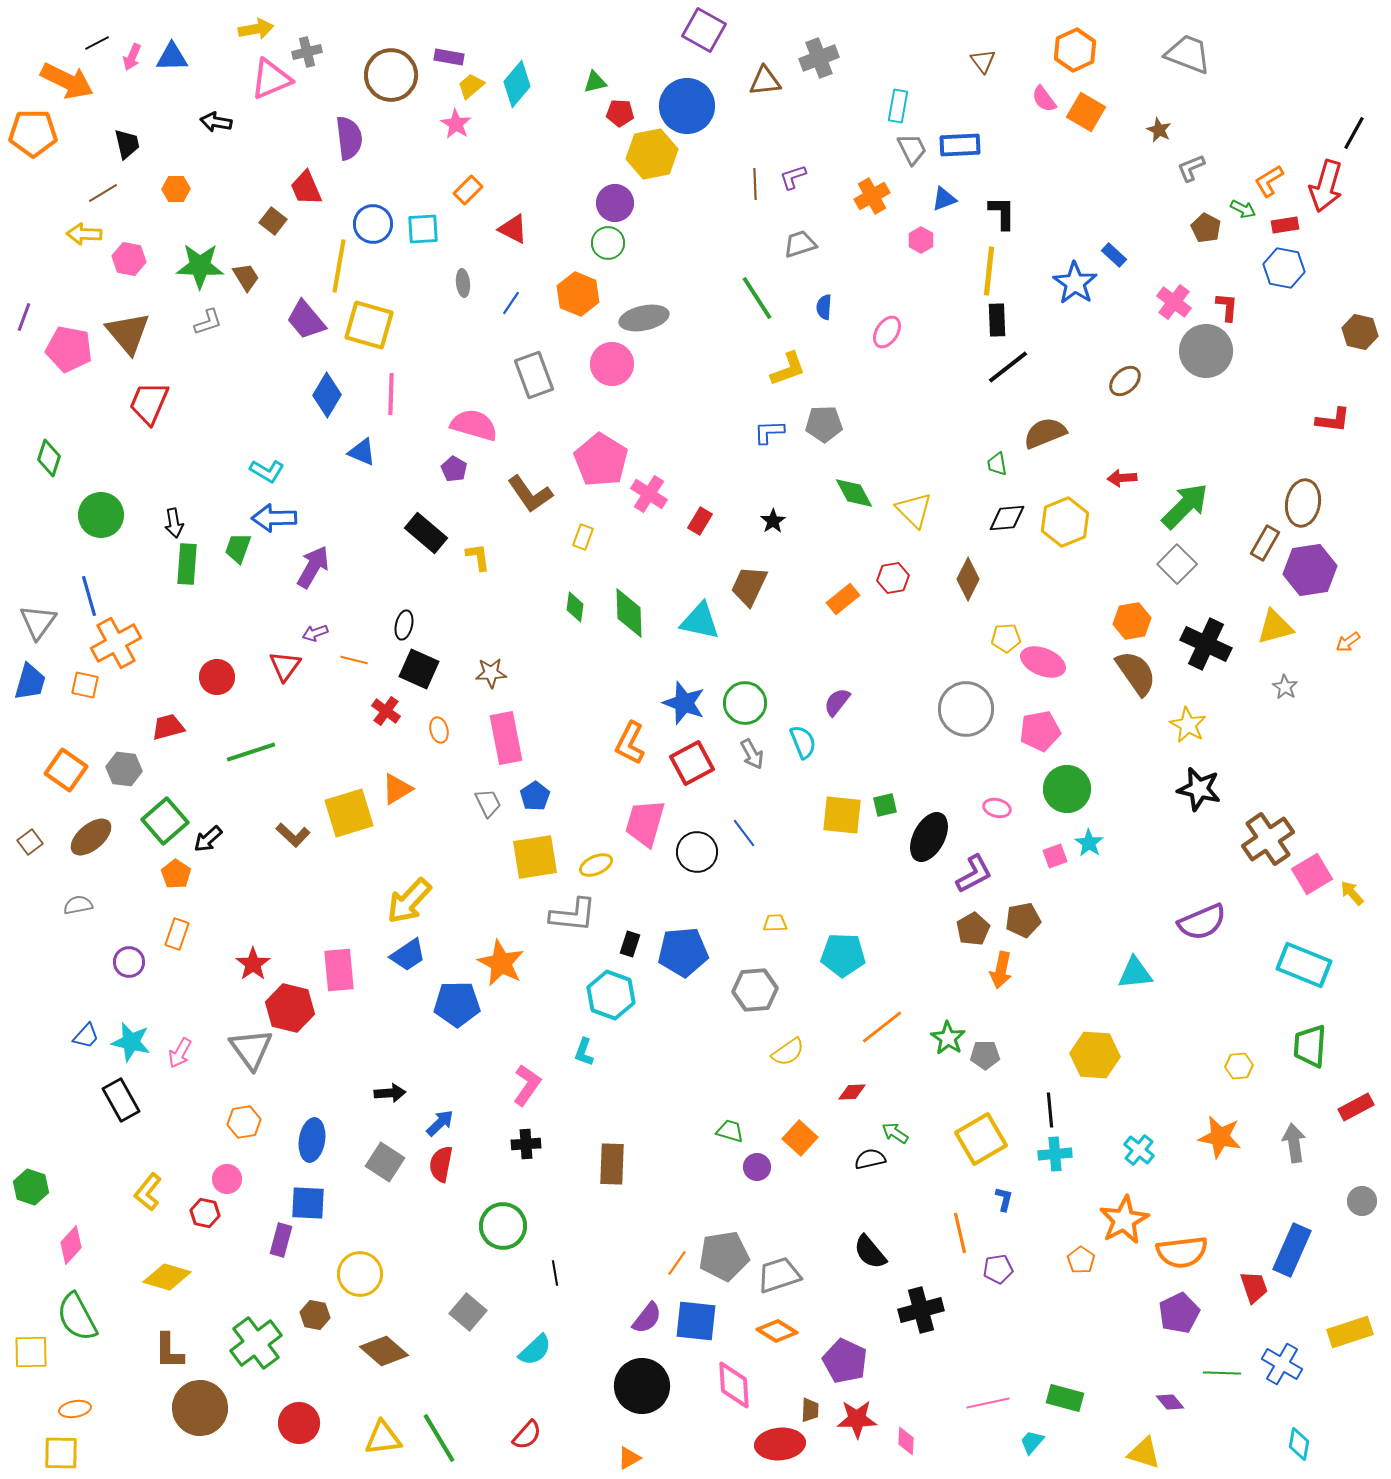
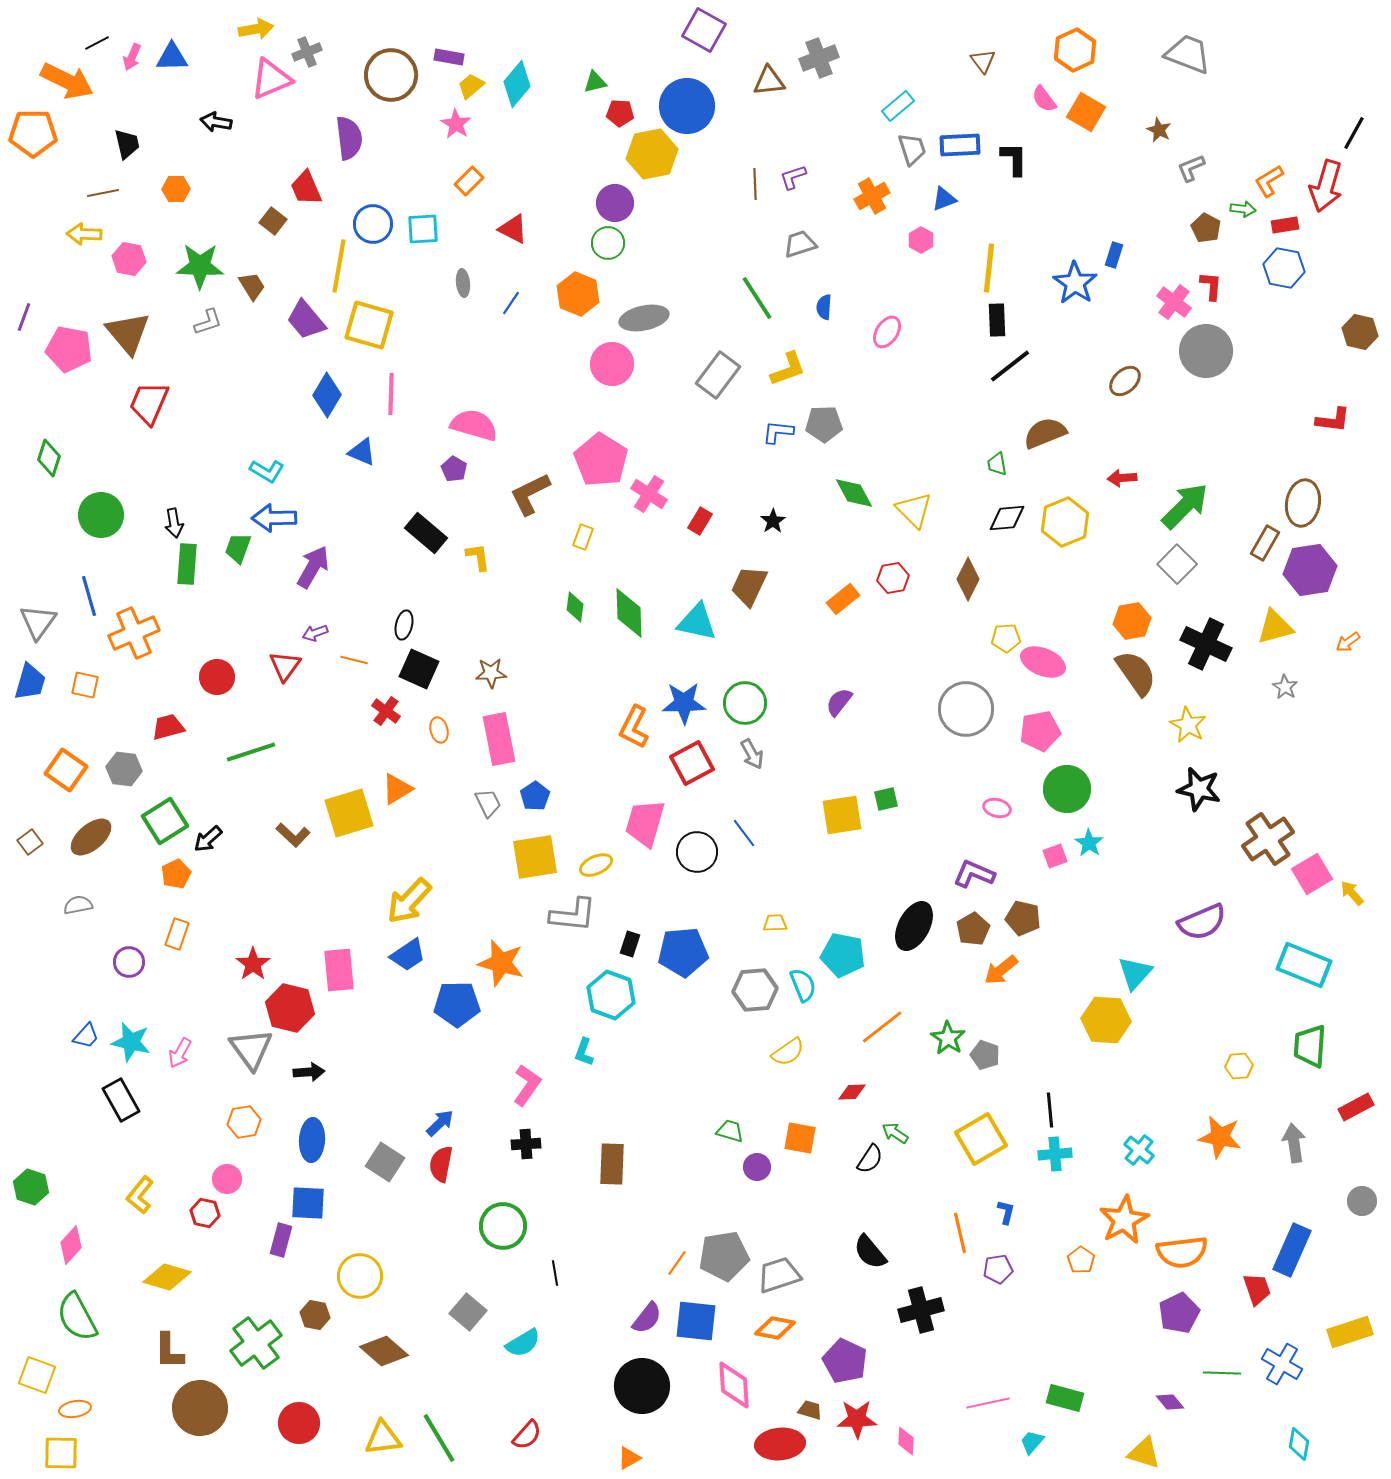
gray cross at (307, 52): rotated 8 degrees counterclockwise
brown triangle at (765, 81): moved 4 px right
cyan rectangle at (898, 106): rotated 40 degrees clockwise
gray trapezoid at (912, 149): rotated 8 degrees clockwise
orange rectangle at (468, 190): moved 1 px right, 9 px up
brown line at (103, 193): rotated 20 degrees clockwise
green arrow at (1243, 209): rotated 20 degrees counterclockwise
black L-shape at (1002, 213): moved 12 px right, 54 px up
blue rectangle at (1114, 255): rotated 65 degrees clockwise
yellow line at (989, 271): moved 3 px up
brown trapezoid at (246, 277): moved 6 px right, 9 px down
red L-shape at (1227, 307): moved 16 px left, 21 px up
black line at (1008, 367): moved 2 px right, 1 px up
gray rectangle at (534, 375): moved 184 px right; rotated 57 degrees clockwise
blue L-shape at (769, 432): moved 9 px right; rotated 8 degrees clockwise
brown L-shape at (530, 494): rotated 99 degrees clockwise
cyan triangle at (700, 621): moved 3 px left, 1 px down
orange cross at (116, 643): moved 18 px right, 10 px up; rotated 6 degrees clockwise
purple semicircle at (837, 702): moved 2 px right
blue star at (684, 703): rotated 21 degrees counterclockwise
pink rectangle at (506, 738): moved 7 px left, 1 px down
cyan semicircle at (803, 742): moved 243 px down
orange L-shape at (630, 743): moved 4 px right, 16 px up
green square at (885, 805): moved 1 px right, 6 px up
yellow square at (842, 815): rotated 15 degrees counterclockwise
green square at (165, 821): rotated 9 degrees clockwise
black ellipse at (929, 837): moved 15 px left, 89 px down
orange pentagon at (176, 874): rotated 12 degrees clockwise
purple L-shape at (974, 874): rotated 129 degrees counterclockwise
brown pentagon at (1023, 920): moved 2 px up; rotated 24 degrees clockwise
cyan pentagon at (843, 955): rotated 9 degrees clockwise
orange star at (501, 963): rotated 12 degrees counterclockwise
orange arrow at (1001, 970): rotated 39 degrees clockwise
cyan triangle at (1135, 973): rotated 42 degrees counterclockwise
gray pentagon at (985, 1055): rotated 20 degrees clockwise
yellow hexagon at (1095, 1055): moved 11 px right, 35 px up
black arrow at (390, 1093): moved 81 px left, 21 px up
orange square at (800, 1138): rotated 32 degrees counterclockwise
blue ellipse at (312, 1140): rotated 6 degrees counterclockwise
black semicircle at (870, 1159): rotated 136 degrees clockwise
yellow L-shape at (148, 1192): moved 8 px left, 3 px down
blue L-shape at (1004, 1199): moved 2 px right, 13 px down
yellow circle at (360, 1274): moved 2 px down
red trapezoid at (1254, 1287): moved 3 px right, 2 px down
orange diamond at (777, 1331): moved 2 px left, 3 px up; rotated 21 degrees counterclockwise
cyan semicircle at (535, 1350): moved 12 px left, 7 px up; rotated 12 degrees clockwise
yellow square at (31, 1352): moved 6 px right, 23 px down; rotated 21 degrees clockwise
brown trapezoid at (810, 1410): rotated 75 degrees counterclockwise
